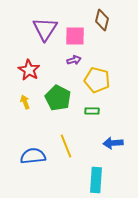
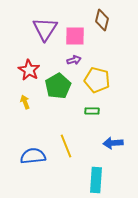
green pentagon: moved 12 px up; rotated 15 degrees clockwise
